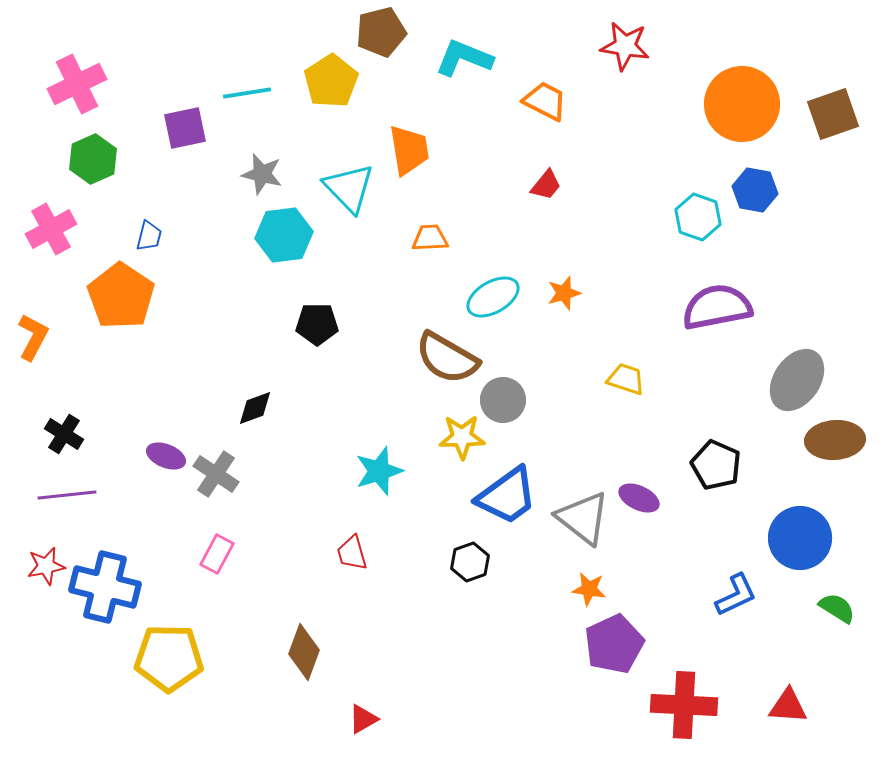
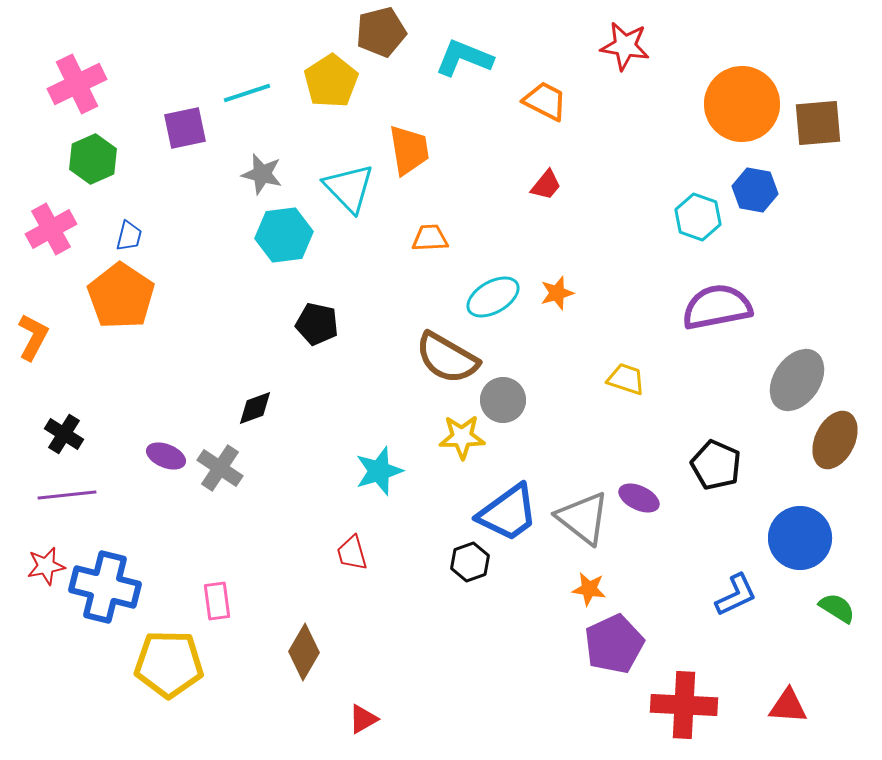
cyan line at (247, 93): rotated 9 degrees counterclockwise
brown square at (833, 114): moved 15 px left, 9 px down; rotated 14 degrees clockwise
blue trapezoid at (149, 236): moved 20 px left
orange star at (564, 293): moved 7 px left
black pentagon at (317, 324): rotated 12 degrees clockwise
brown ellipse at (835, 440): rotated 60 degrees counterclockwise
gray cross at (216, 474): moved 4 px right, 6 px up
blue trapezoid at (507, 496): moved 1 px right, 17 px down
pink rectangle at (217, 554): moved 47 px down; rotated 36 degrees counterclockwise
brown diamond at (304, 652): rotated 10 degrees clockwise
yellow pentagon at (169, 658): moved 6 px down
